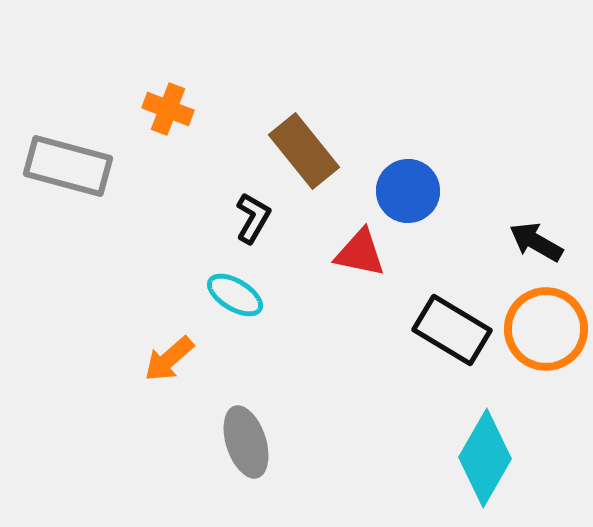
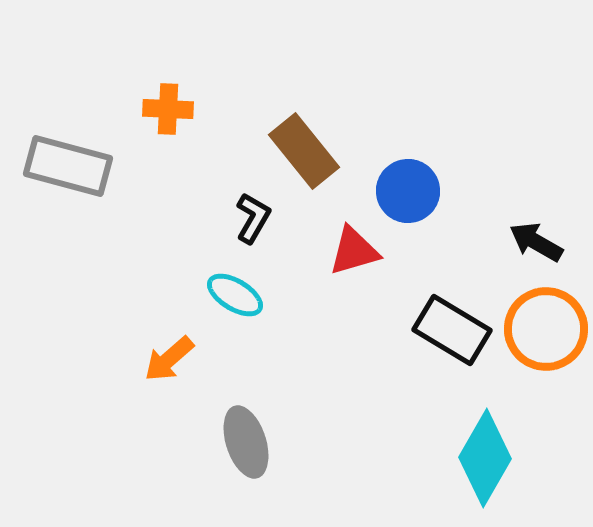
orange cross: rotated 18 degrees counterclockwise
red triangle: moved 6 px left, 2 px up; rotated 28 degrees counterclockwise
